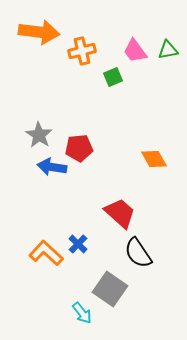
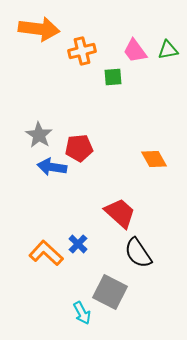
orange arrow: moved 3 px up
green square: rotated 18 degrees clockwise
gray square: moved 3 px down; rotated 8 degrees counterclockwise
cyan arrow: rotated 10 degrees clockwise
